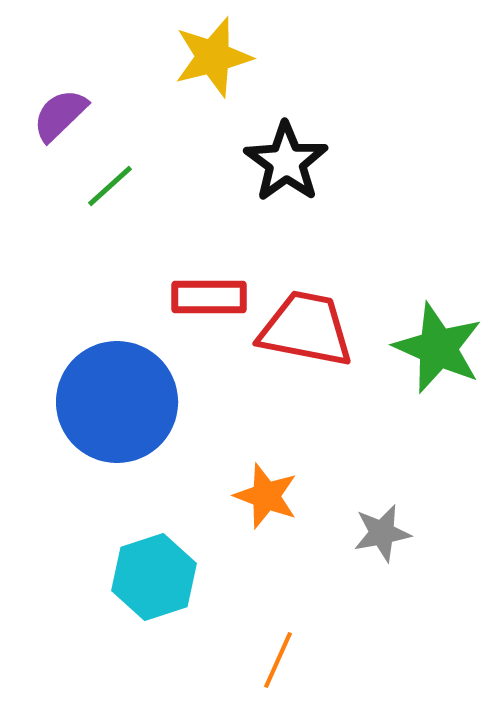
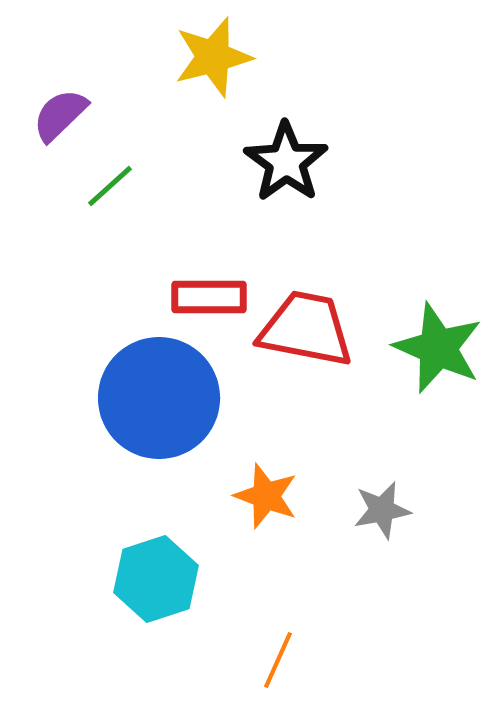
blue circle: moved 42 px right, 4 px up
gray star: moved 23 px up
cyan hexagon: moved 2 px right, 2 px down
